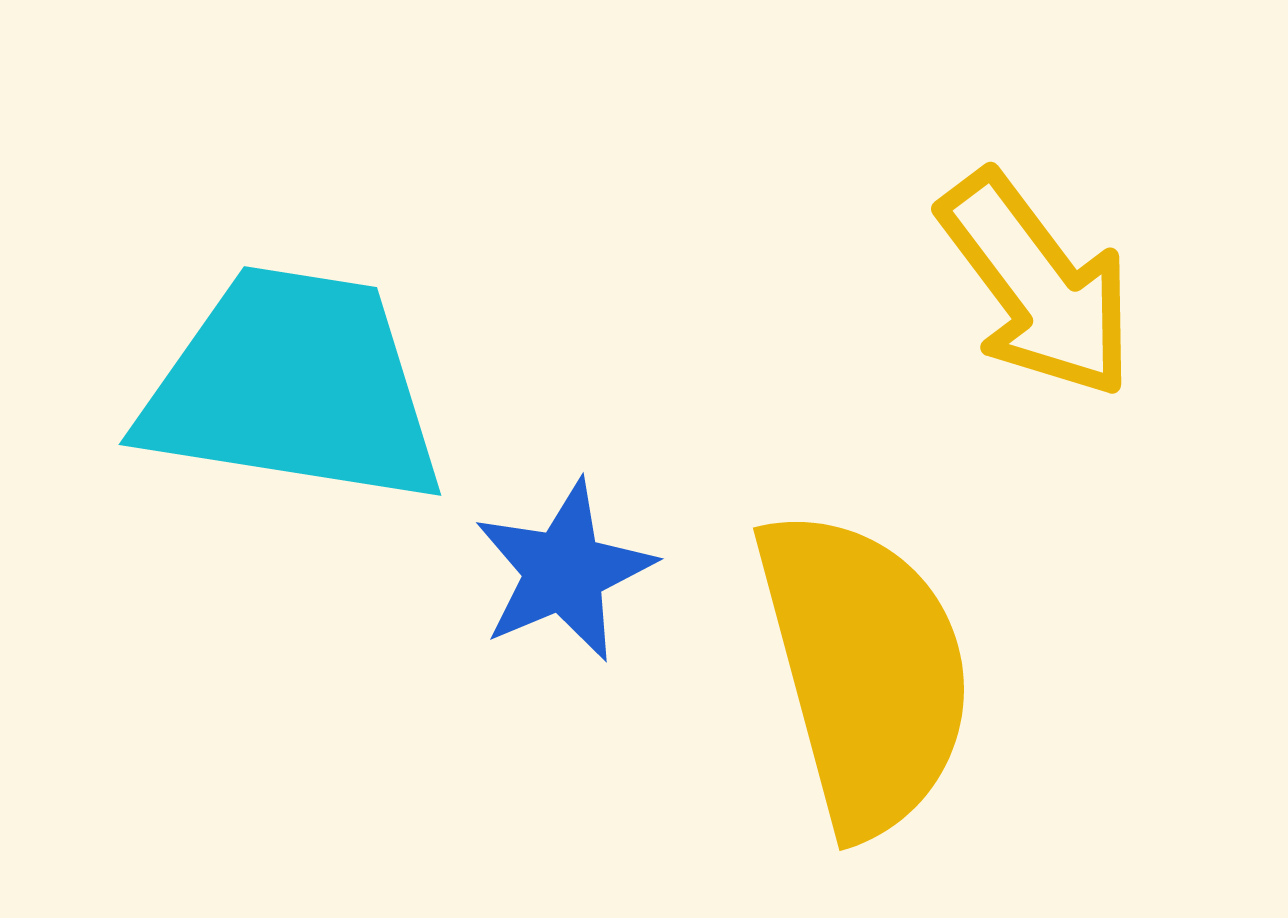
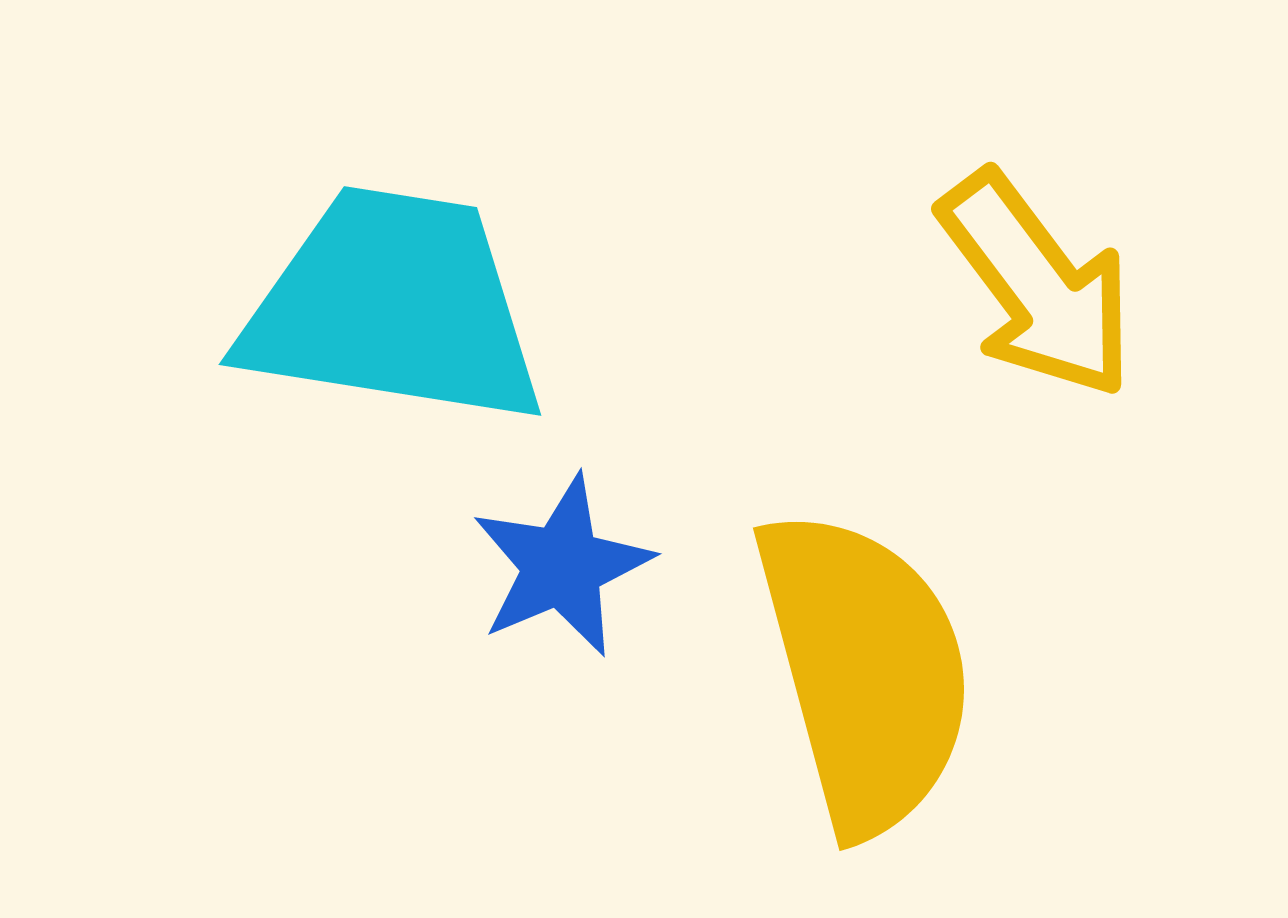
cyan trapezoid: moved 100 px right, 80 px up
blue star: moved 2 px left, 5 px up
